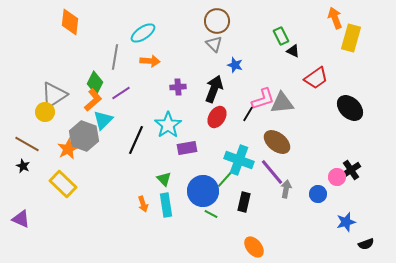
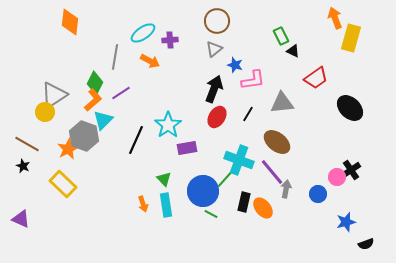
gray triangle at (214, 44): moved 5 px down; rotated 36 degrees clockwise
orange arrow at (150, 61): rotated 24 degrees clockwise
purple cross at (178, 87): moved 8 px left, 47 px up
pink L-shape at (263, 99): moved 10 px left, 19 px up; rotated 10 degrees clockwise
orange ellipse at (254, 247): moved 9 px right, 39 px up
